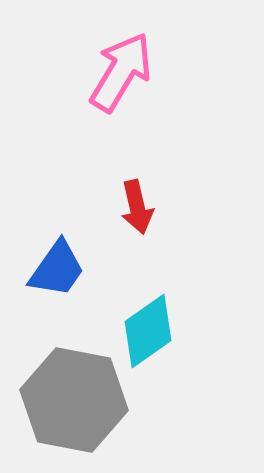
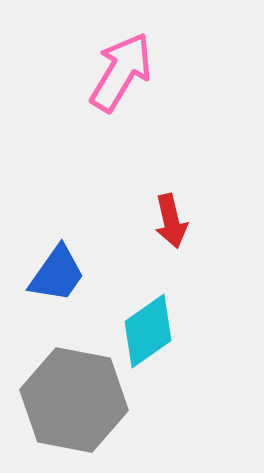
red arrow: moved 34 px right, 14 px down
blue trapezoid: moved 5 px down
